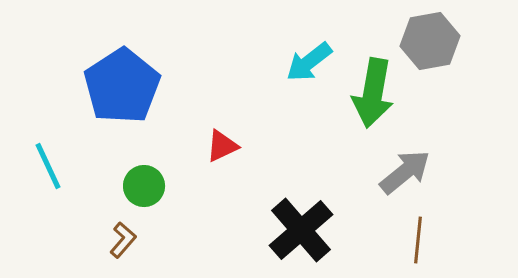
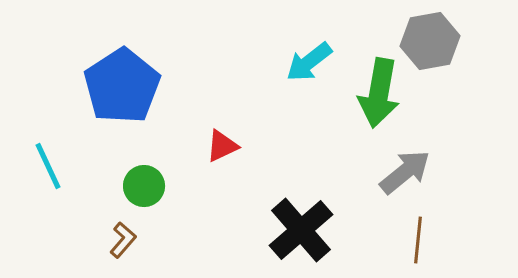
green arrow: moved 6 px right
